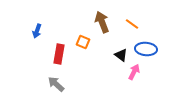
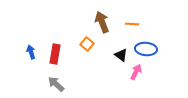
orange line: rotated 32 degrees counterclockwise
blue arrow: moved 6 px left, 21 px down; rotated 144 degrees clockwise
orange square: moved 4 px right, 2 px down; rotated 16 degrees clockwise
red rectangle: moved 4 px left
pink arrow: moved 2 px right
